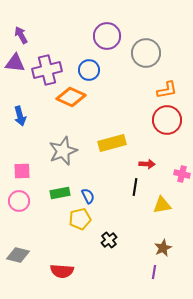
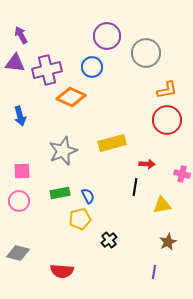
blue circle: moved 3 px right, 3 px up
brown star: moved 5 px right, 6 px up
gray diamond: moved 2 px up
